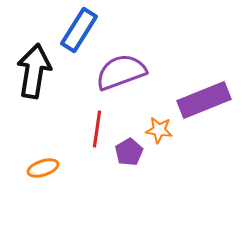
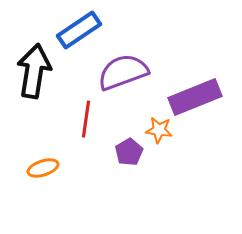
blue rectangle: rotated 24 degrees clockwise
purple semicircle: moved 2 px right
purple rectangle: moved 9 px left, 3 px up
red line: moved 11 px left, 10 px up
